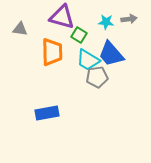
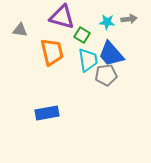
cyan star: moved 1 px right
gray triangle: moved 1 px down
green square: moved 3 px right
orange trapezoid: rotated 12 degrees counterclockwise
cyan trapezoid: rotated 130 degrees counterclockwise
gray pentagon: moved 9 px right, 2 px up
